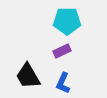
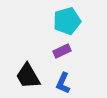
cyan pentagon: rotated 16 degrees counterclockwise
